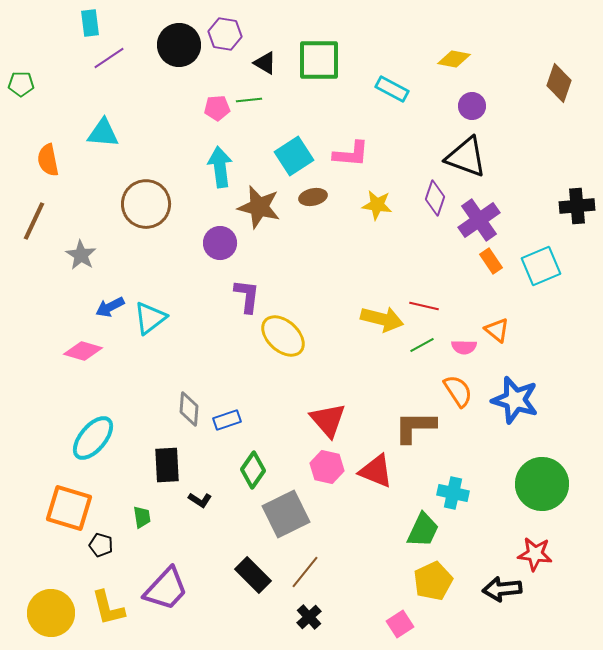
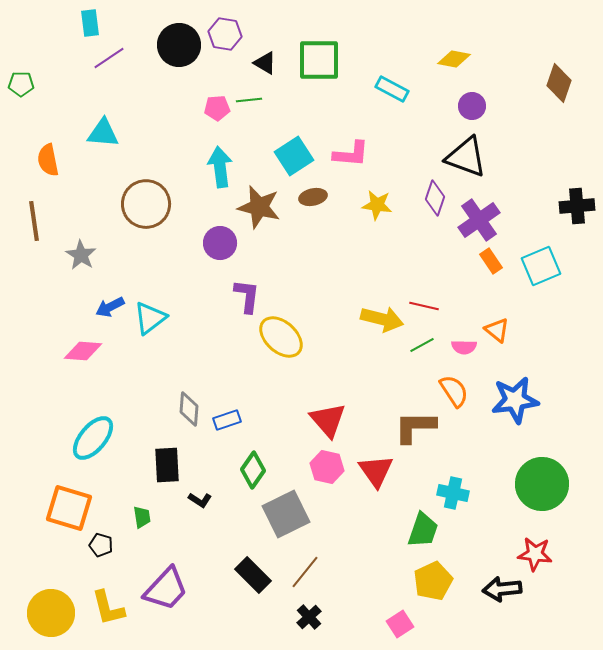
brown line at (34, 221): rotated 33 degrees counterclockwise
yellow ellipse at (283, 336): moved 2 px left, 1 px down
pink diamond at (83, 351): rotated 12 degrees counterclockwise
orange semicircle at (458, 391): moved 4 px left
blue star at (515, 400): rotated 24 degrees counterclockwise
red triangle at (376, 471): rotated 33 degrees clockwise
green trapezoid at (423, 530): rotated 6 degrees counterclockwise
